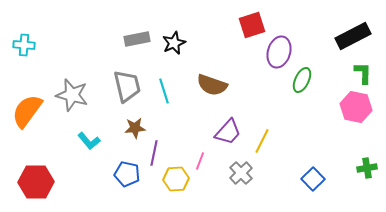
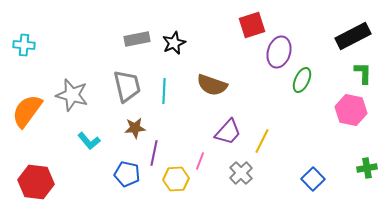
cyan line: rotated 20 degrees clockwise
pink hexagon: moved 5 px left, 3 px down
red hexagon: rotated 8 degrees clockwise
